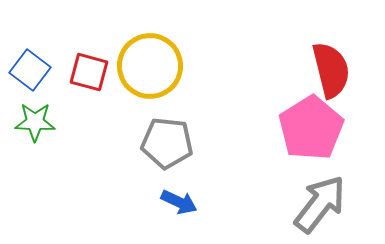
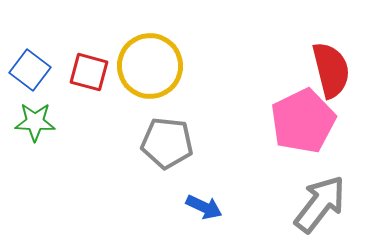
pink pentagon: moved 8 px left, 7 px up; rotated 6 degrees clockwise
blue arrow: moved 25 px right, 5 px down
